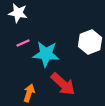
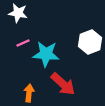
orange arrow: rotated 12 degrees counterclockwise
